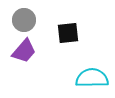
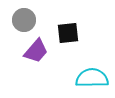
purple trapezoid: moved 12 px right
